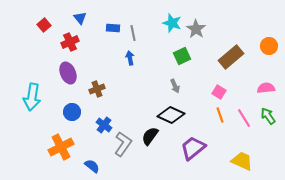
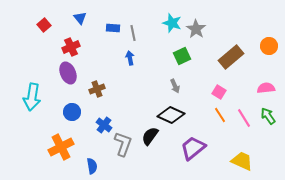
red cross: moved 1 px right, 5 px down
orange line: rotated 14 degrees counterclockwise
gray L-shape: rotated 15 degrees counterclockwise
blue semicircle: rotated 42 degrees clockwise
